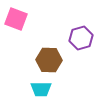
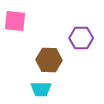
pink square: moved 1 px left, 2 px down; rotated 15 degrees counterclockwise
purple hexagon: rotated 15 degrees clockwise
